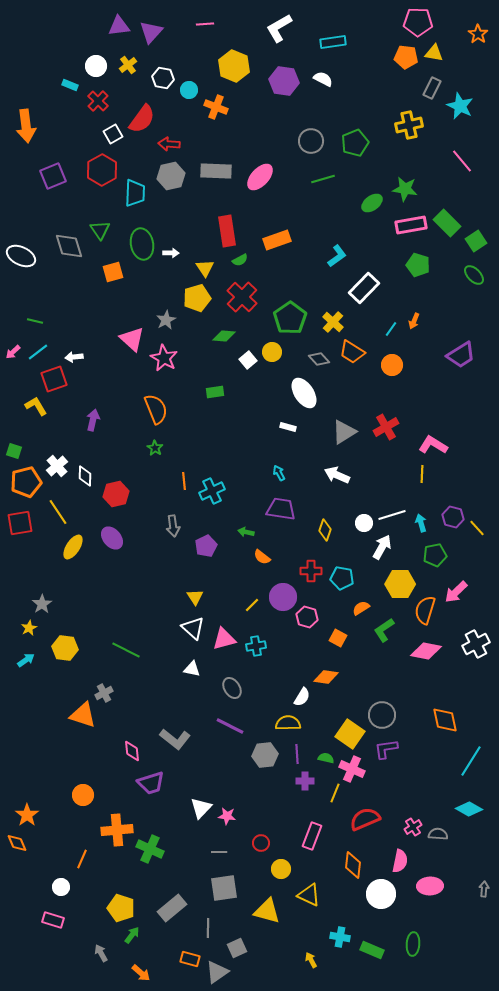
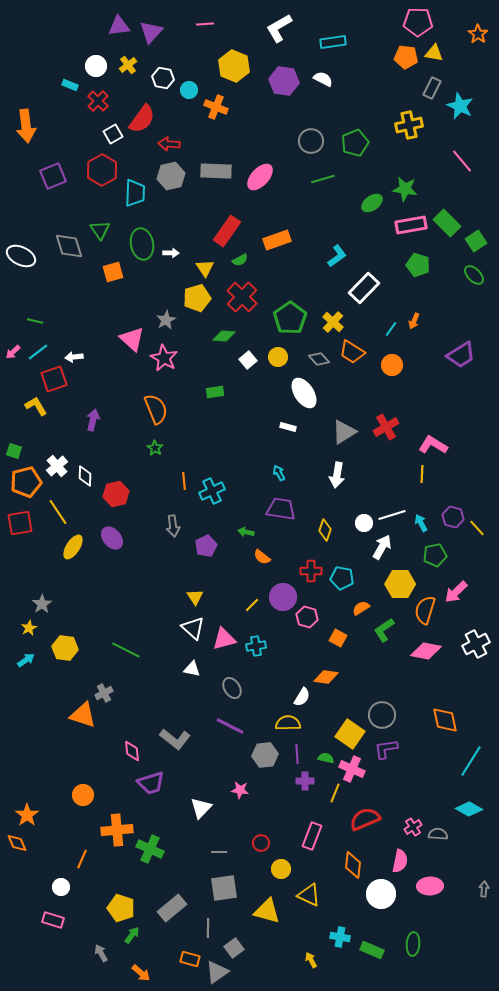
red rectangle at (227, 231): rotated 44 degrees clockwise
yellow circle at (272, 352): moved 6 px right, 5 px down
white arrow at (337, 475): rotated 105 degrees counterclockwise
cyan arrow at (421, 523): rotated 12 degrees counterclockwise
pink star at (227, 816): moved 13 px right, 26 px up
gray square at (237, 948): moved 3 px left; rotated 12 degrees counterclockwise
